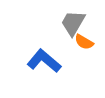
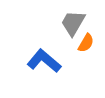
orange semicircle: moved 2 px right, 1 px down; rotated 90 degrees counterclockwise
